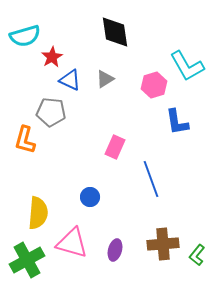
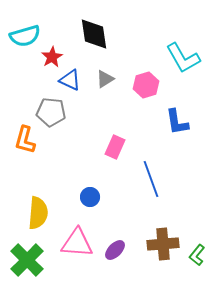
black diamond: moved 21 px left, 2 px down
cyan L-shape: moved 4 px left, 8 px up
pink hexagon: moved 8 px left
pink triangle: moved 5 px right; rotated 12 degrees counterclockwise
purple ellipse: rotated 30 degrees clockwise
green cross: rotated 16 degrees counterclockwise
